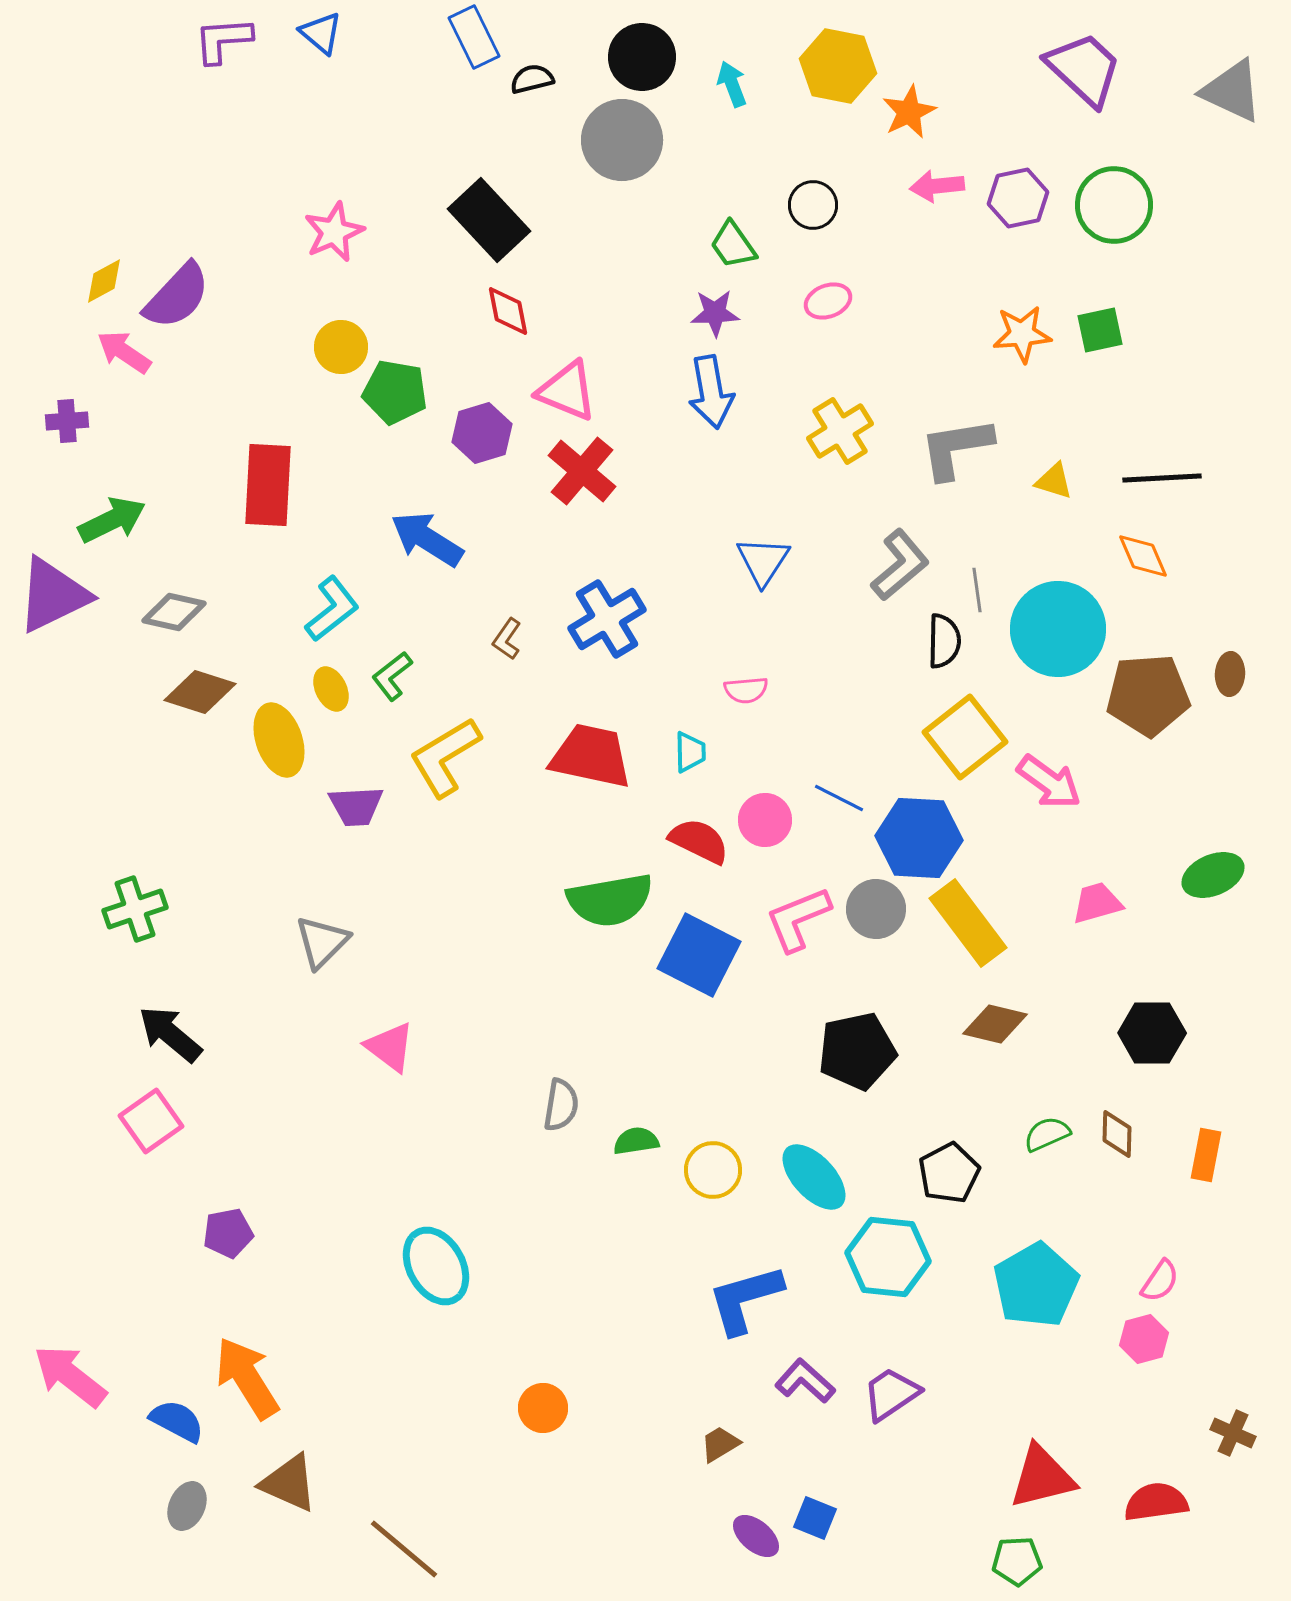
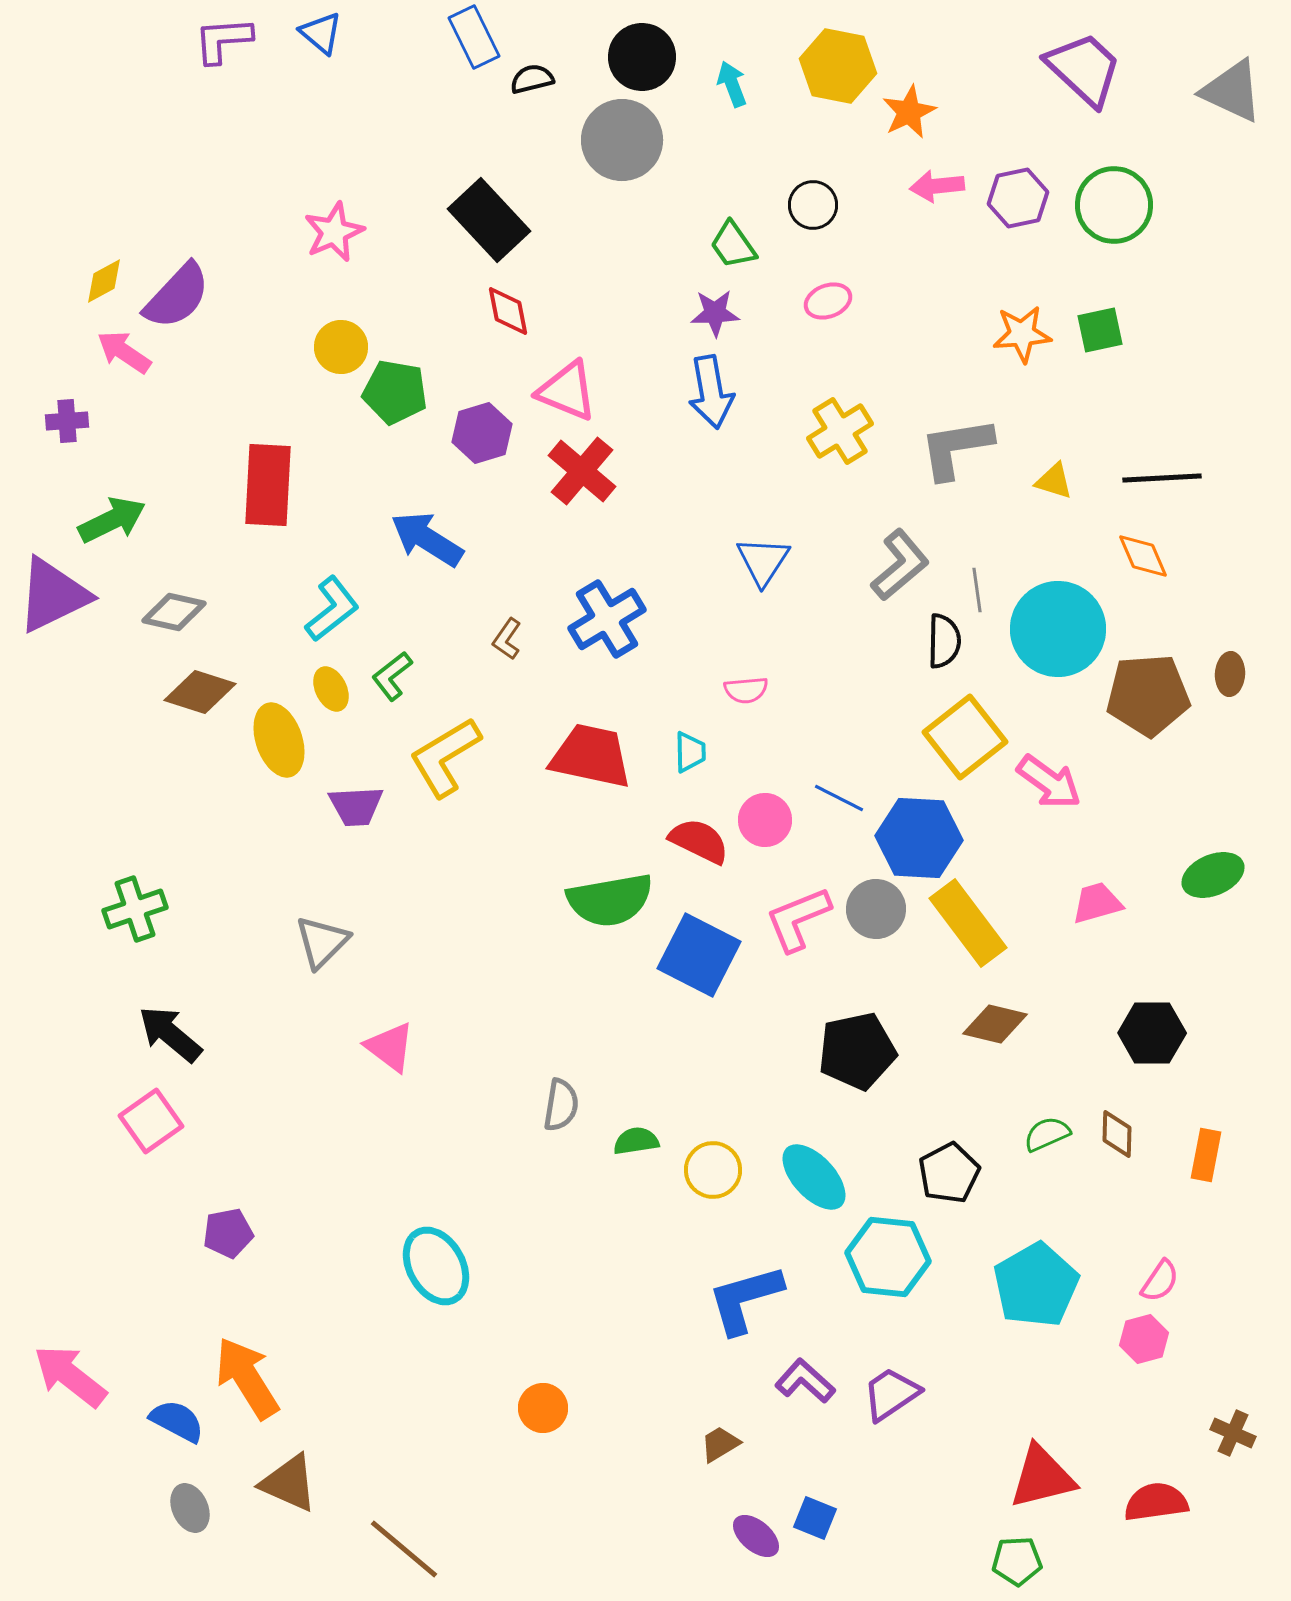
gray ellipse at (187, 1506): moved 3 px right, 2 px down; rotated 48 degrees counterclockwise
